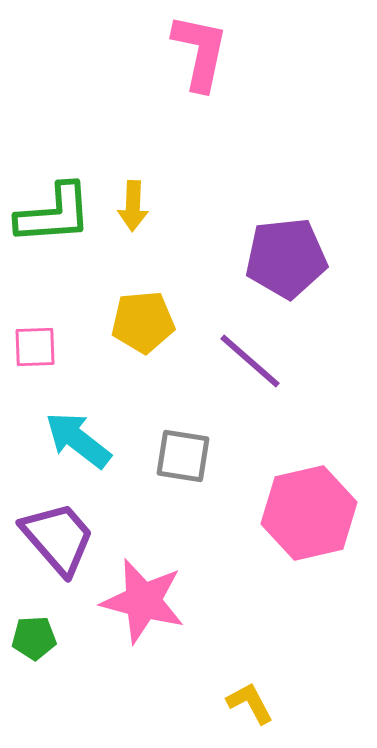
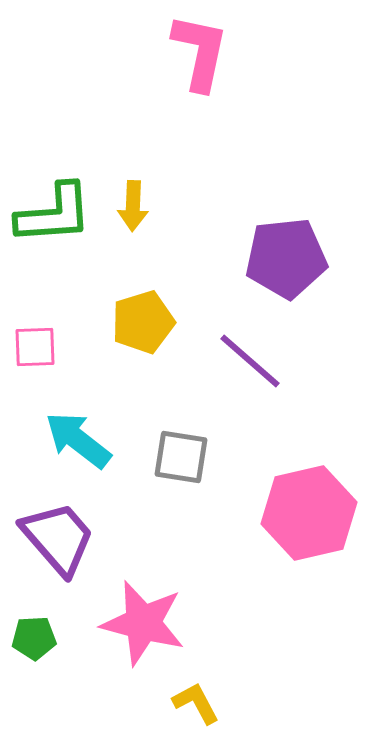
yellow pentagon: rotated 12 degrees counterclockwise
gray square: moved 2 px left, 1 px down
pink star: moved 22 px down
yellow L-shape: moved 54 px left
